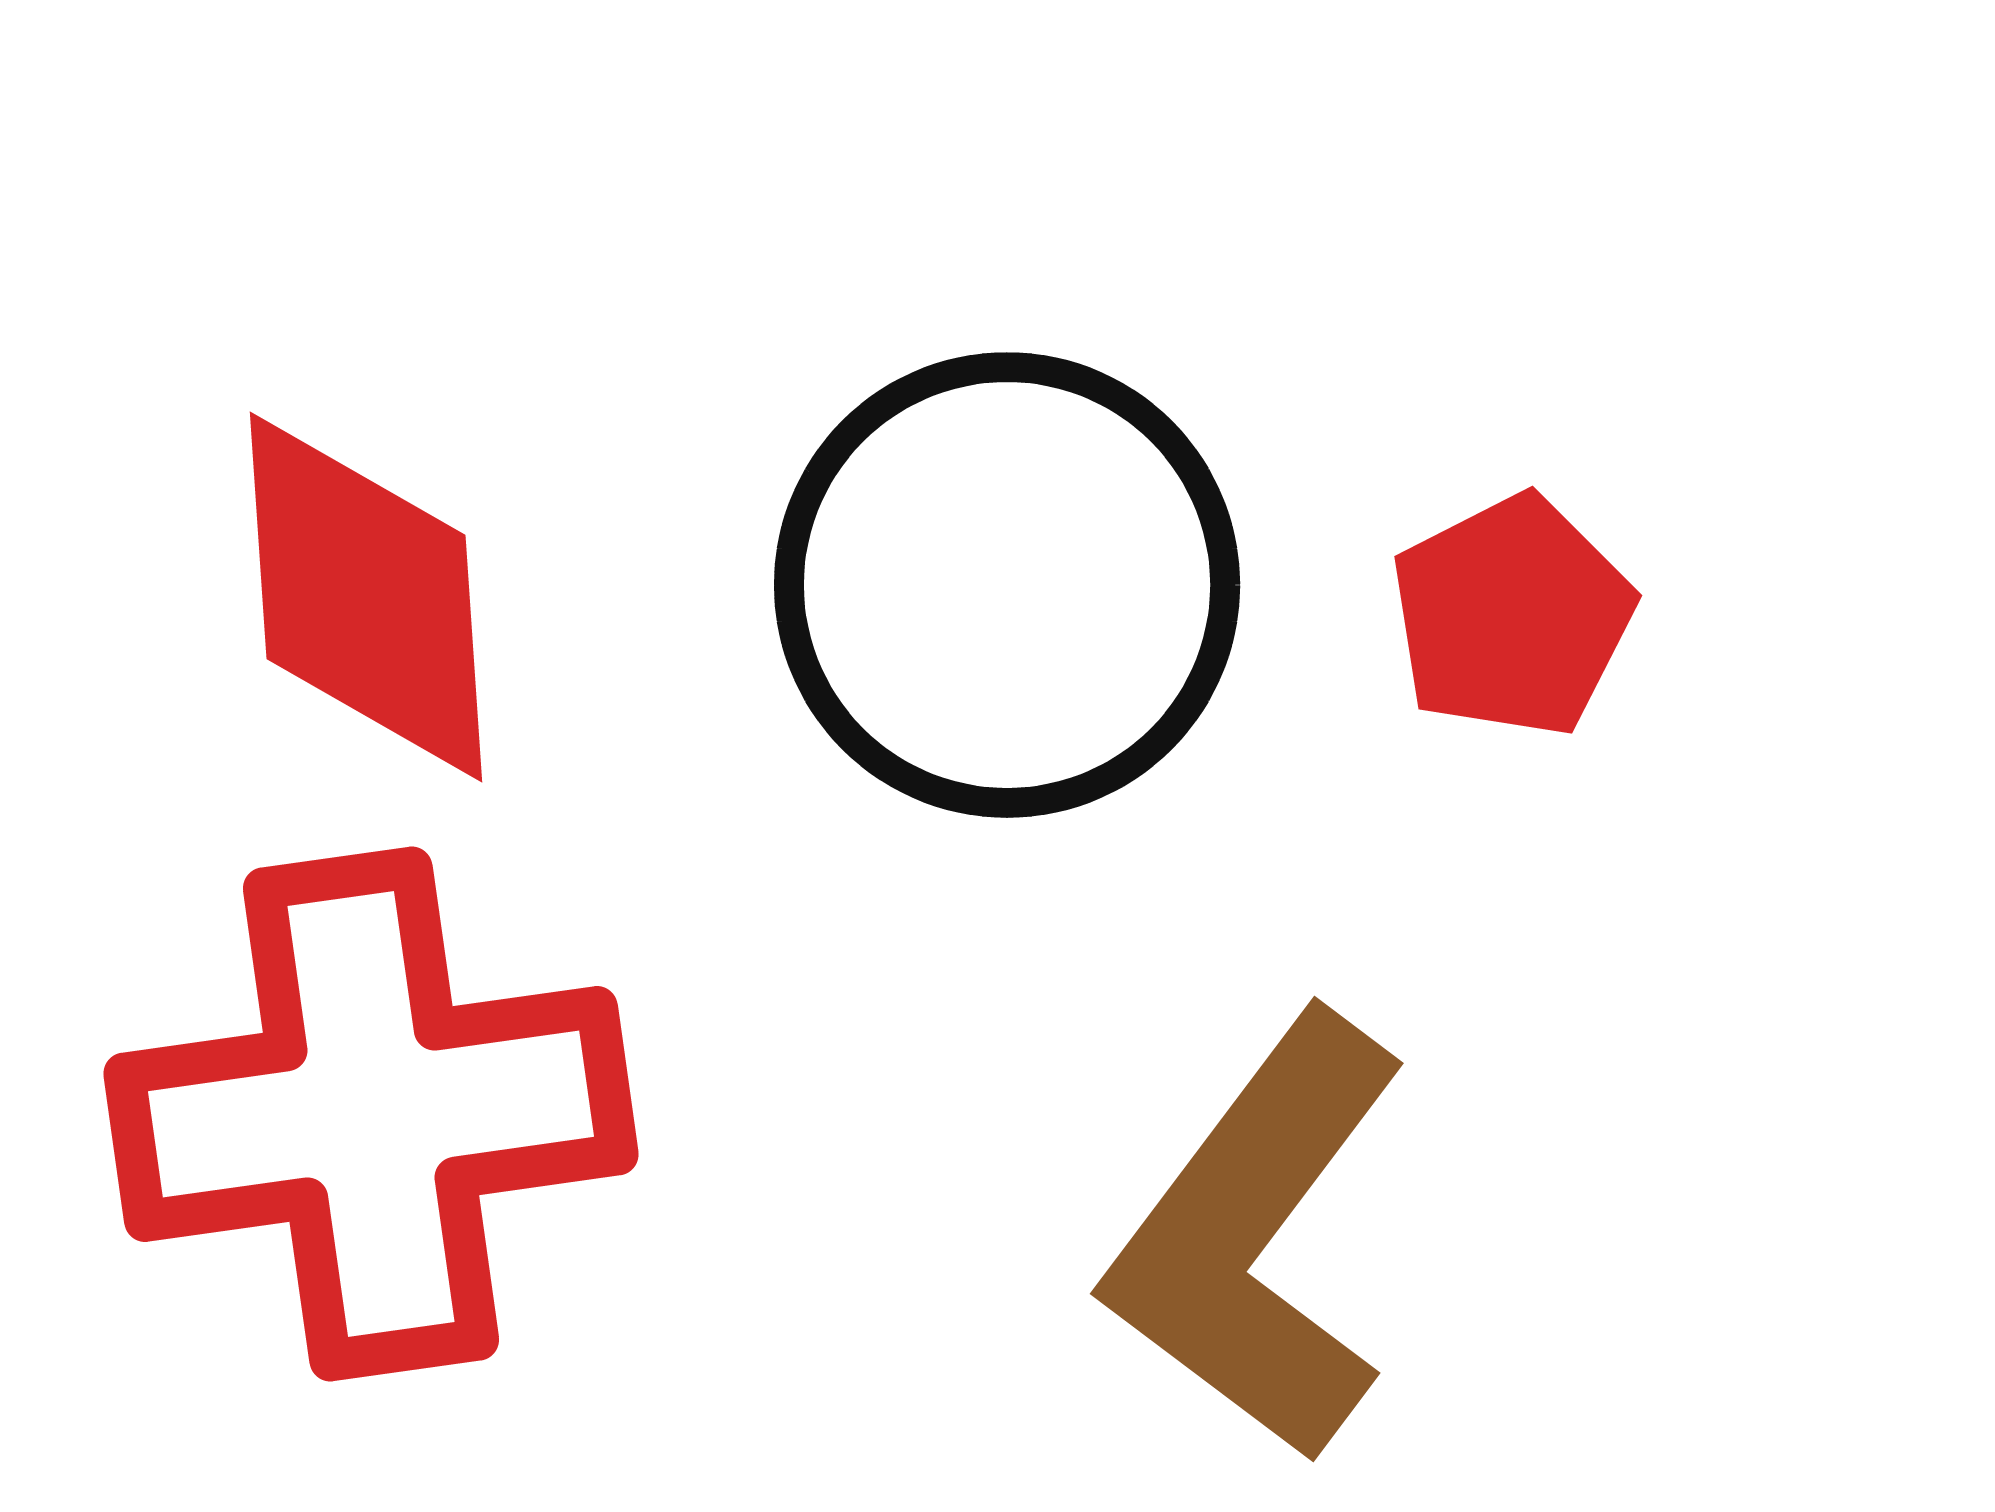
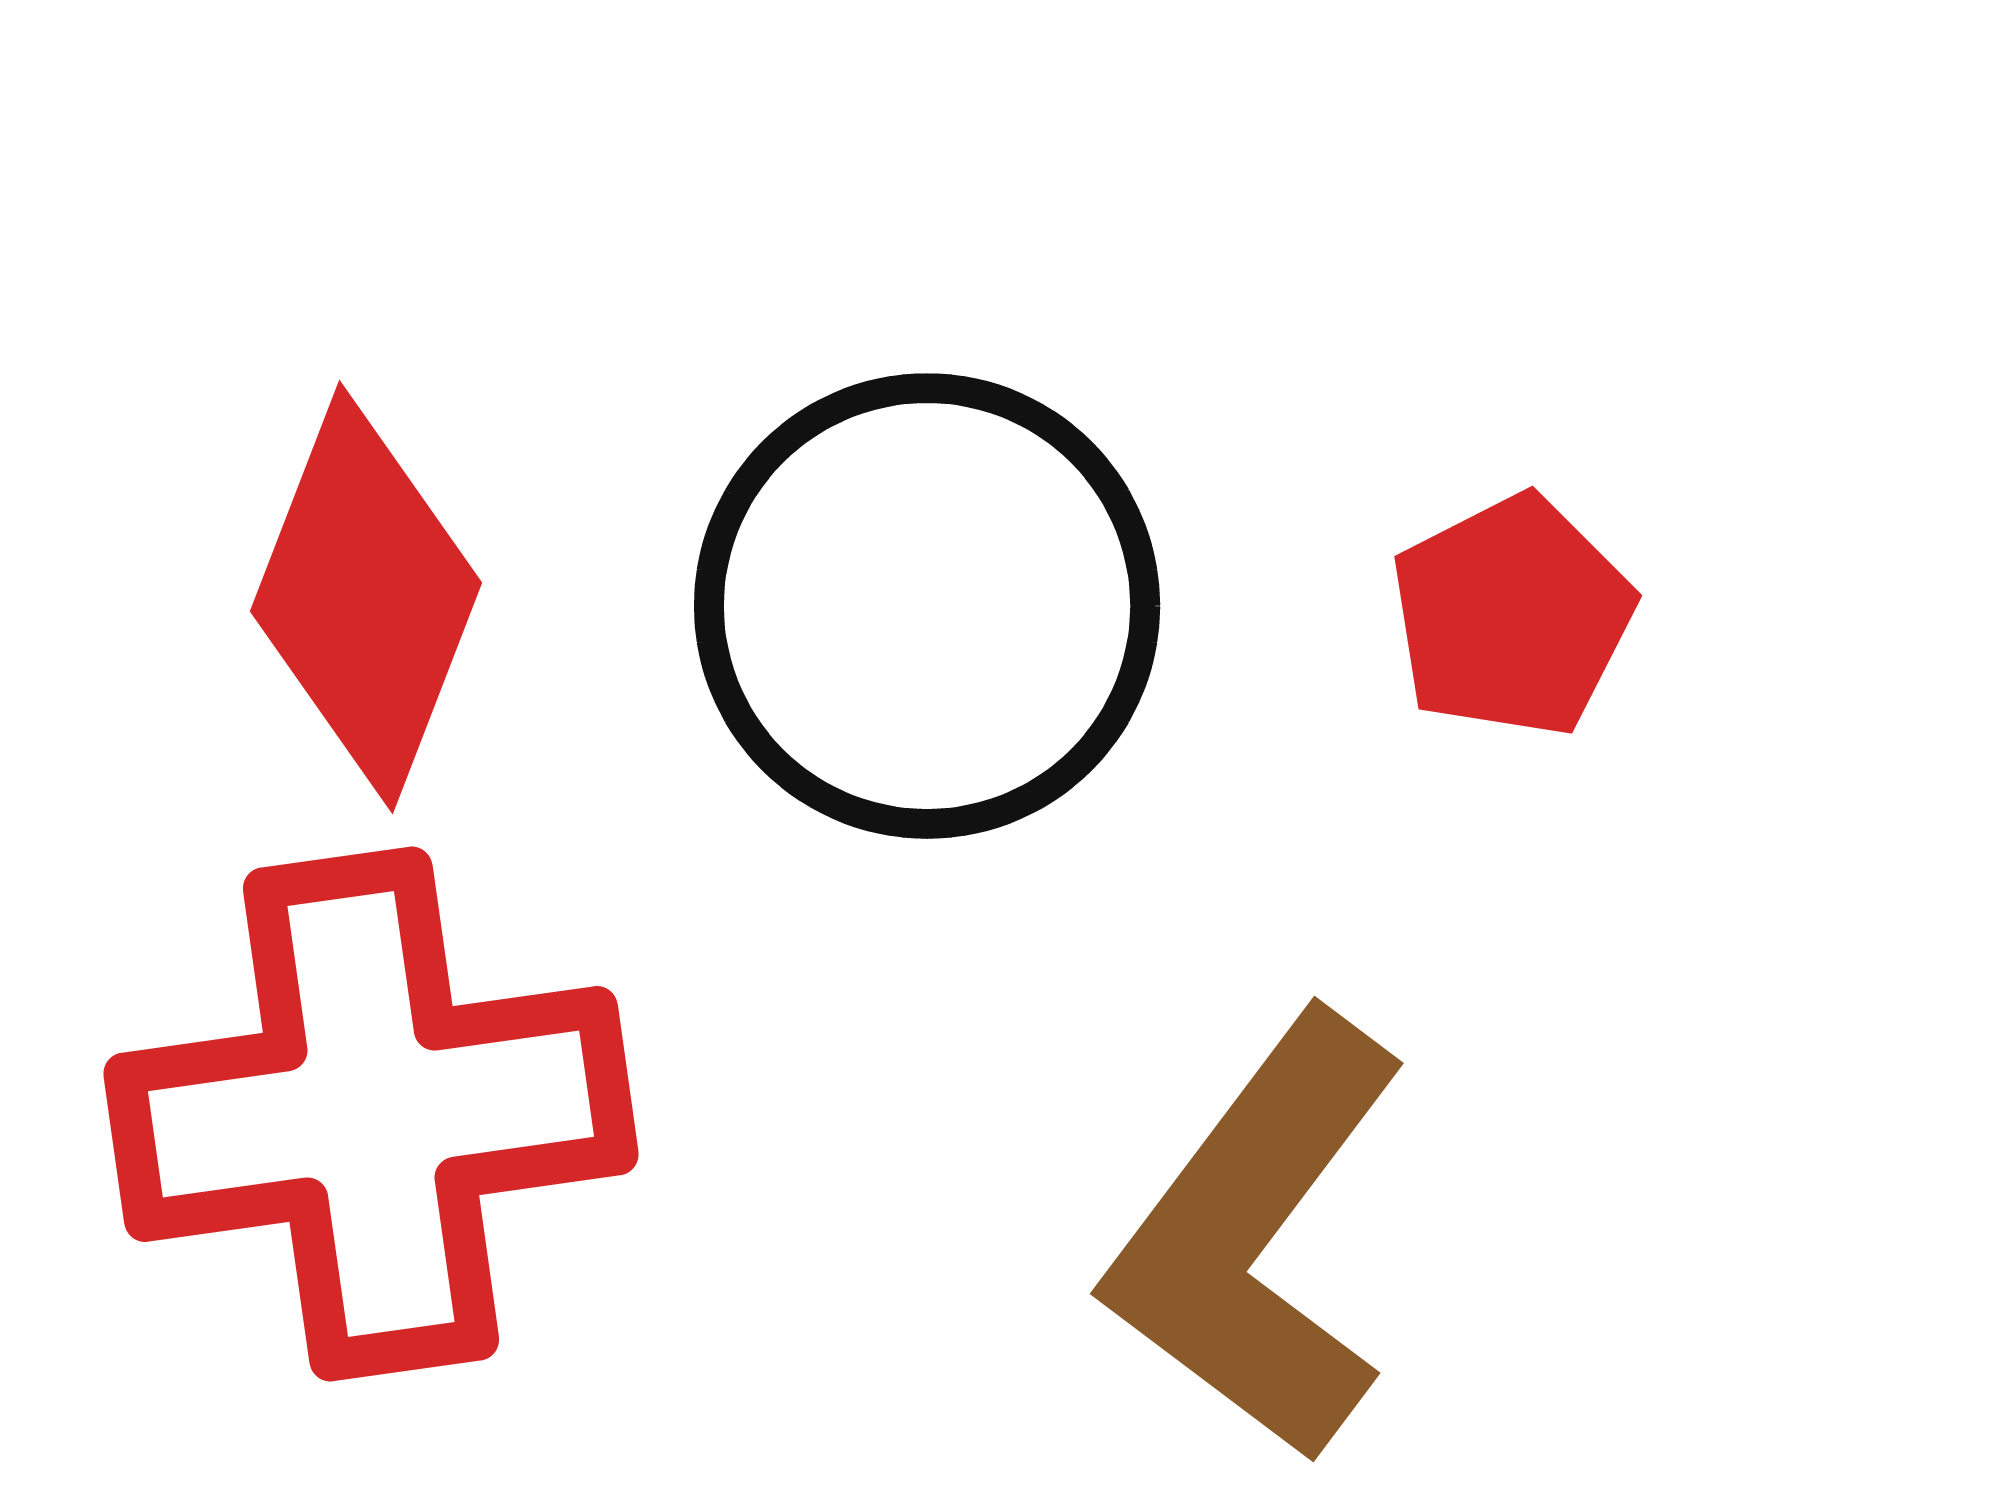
black circle: moved 80 px left, 21 px down
red diamond: rotated 25 degrees clockwise
